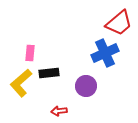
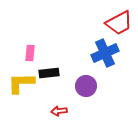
red trapezoid: rotated 12 degrees clockwise
yellow L-shape: rotated 40 degrees clockwise
